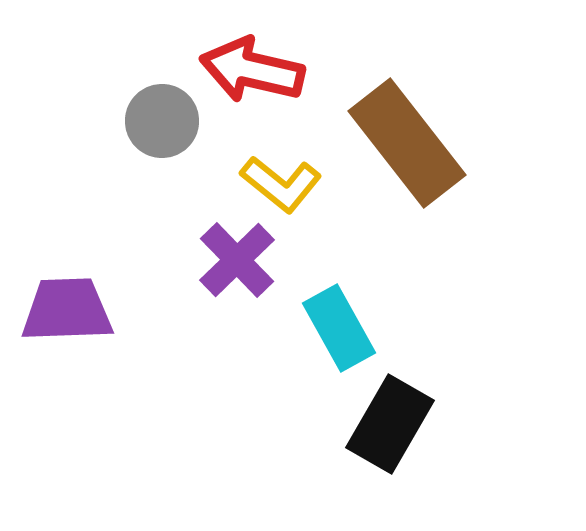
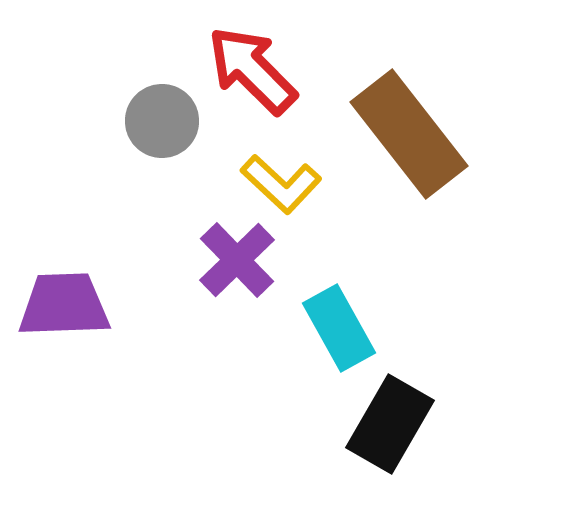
red arrow: rotated 32 degrees clockwise
brown rectangle: moved 2 px right, 9 px up
yellow L-shape: rotated 4 degrees clockwise
purple trapezoid: moved 3 px left, 5 px up
